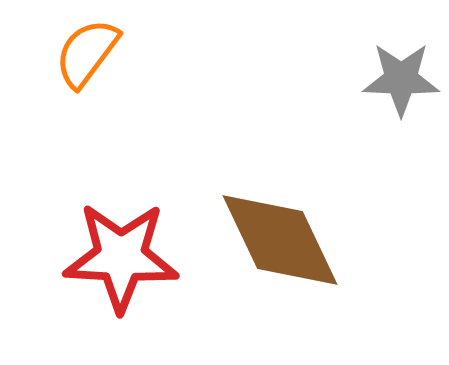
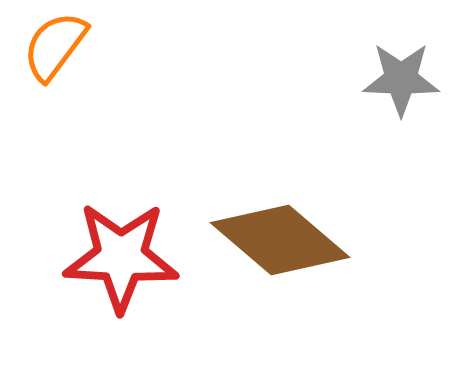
orange semicircle: moved 32 px left, 7 px up
brown diamond: rotated 24 degrees counterclockwise
